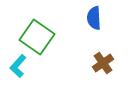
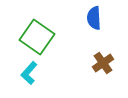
cyan L-shape: moved 11 px right, 7 px down
